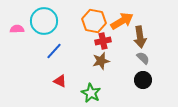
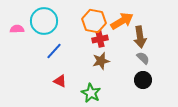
red cross: moved 3 px left, 2 px up
